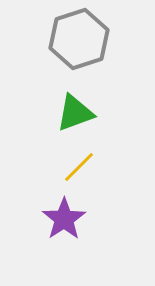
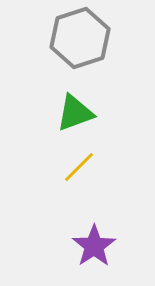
gray hexagon: moved 1 px right, 1 px up
purple star: moved 30 px right, 27 px down
